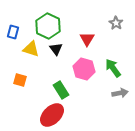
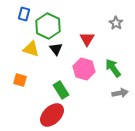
blue rectangle: moved 11 px right, 18 px up
